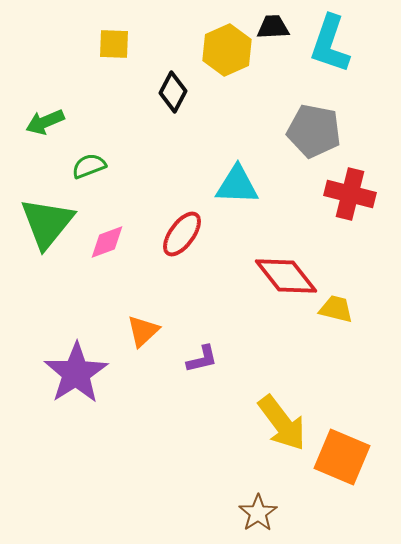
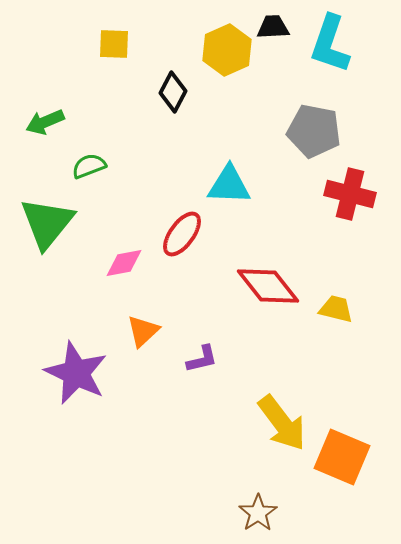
cyan triangle: moved 8 px left
pink diamond: moved 17 px right, 21 px down; rotated 9 degrees clockwise
red diamond: moved 18 px left, 10 px down
purple star: rotated 14 degrees counterclockwise
